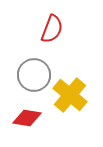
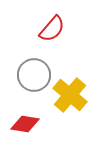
red semicircle: rotated 20 degrees clockwise
red diamond: moved 2 px left, 6 px down
